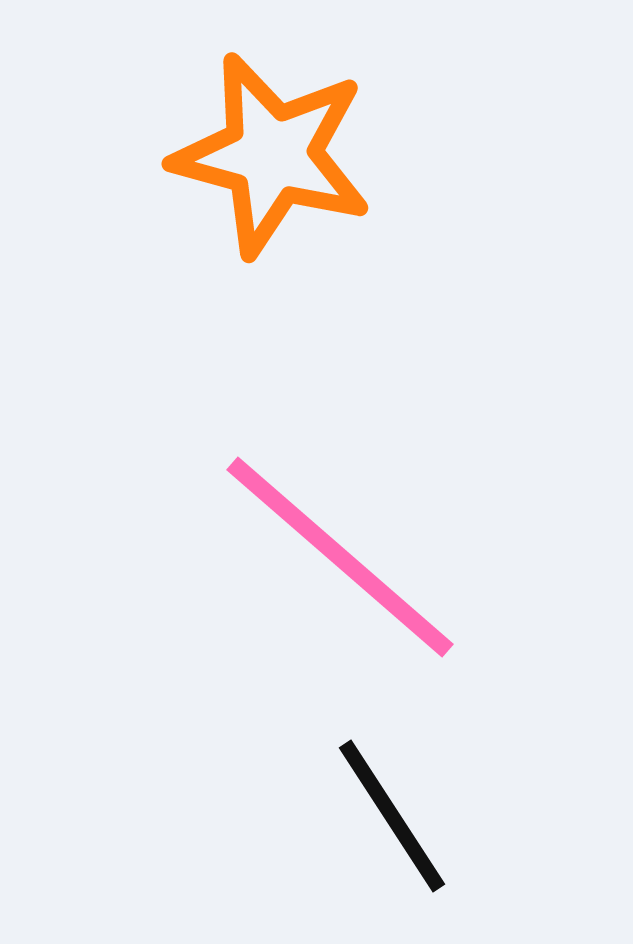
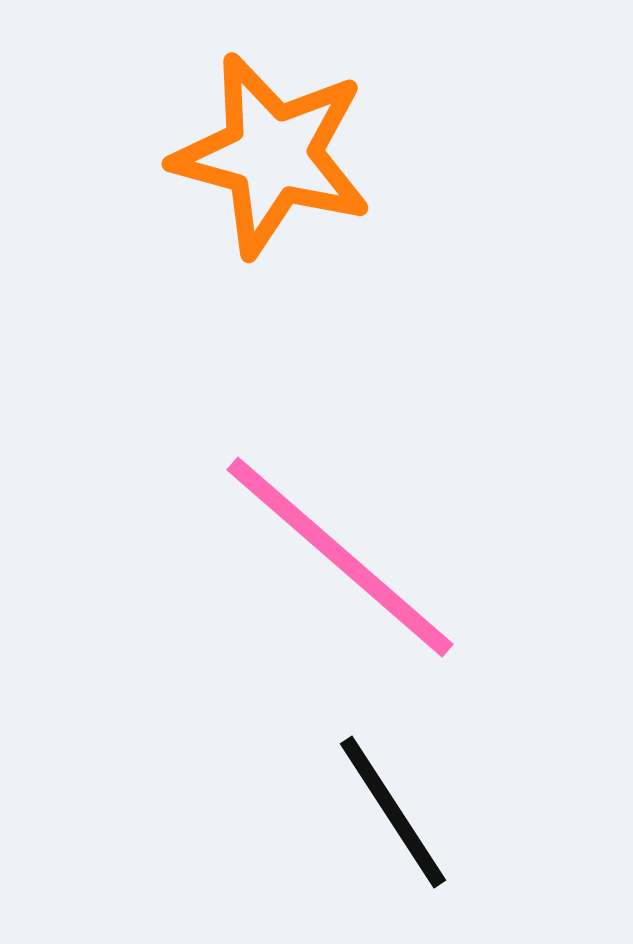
black line: moved 1 px right, 4 px up
